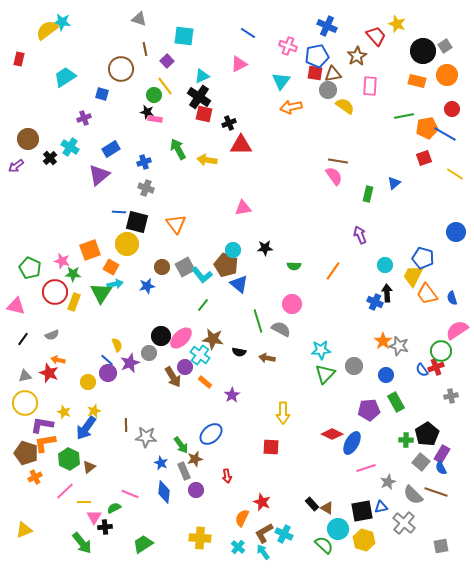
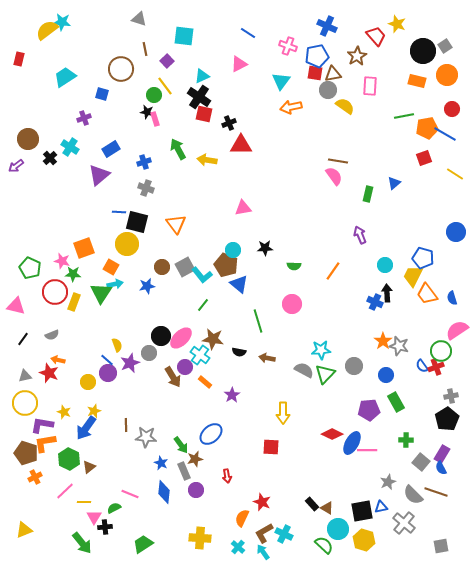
pink rectangle at (155, 119): rotated 64 degrees clockwise
orange square at (90, 250): moved 6 px left, 2 px up
gray semicircle at (281, 329): moved 23 px right, 41 px down
blue semicircle at (422, 370): moved 4 px up
black pentagon at (427, 434): moved 20 px right, 15 px up
pink line at (366, 468): moved 1 px right, 18 px up; rotated 18 degrees clockwise
